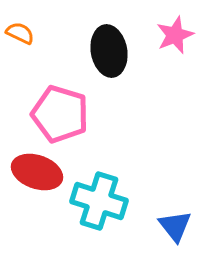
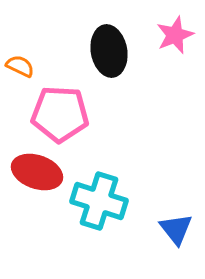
orange semicircle: moved 33 px down
pink pentagon: rotated 14 degrees counterclockwise
blue triangle: moved 1 px right, 3 px down
